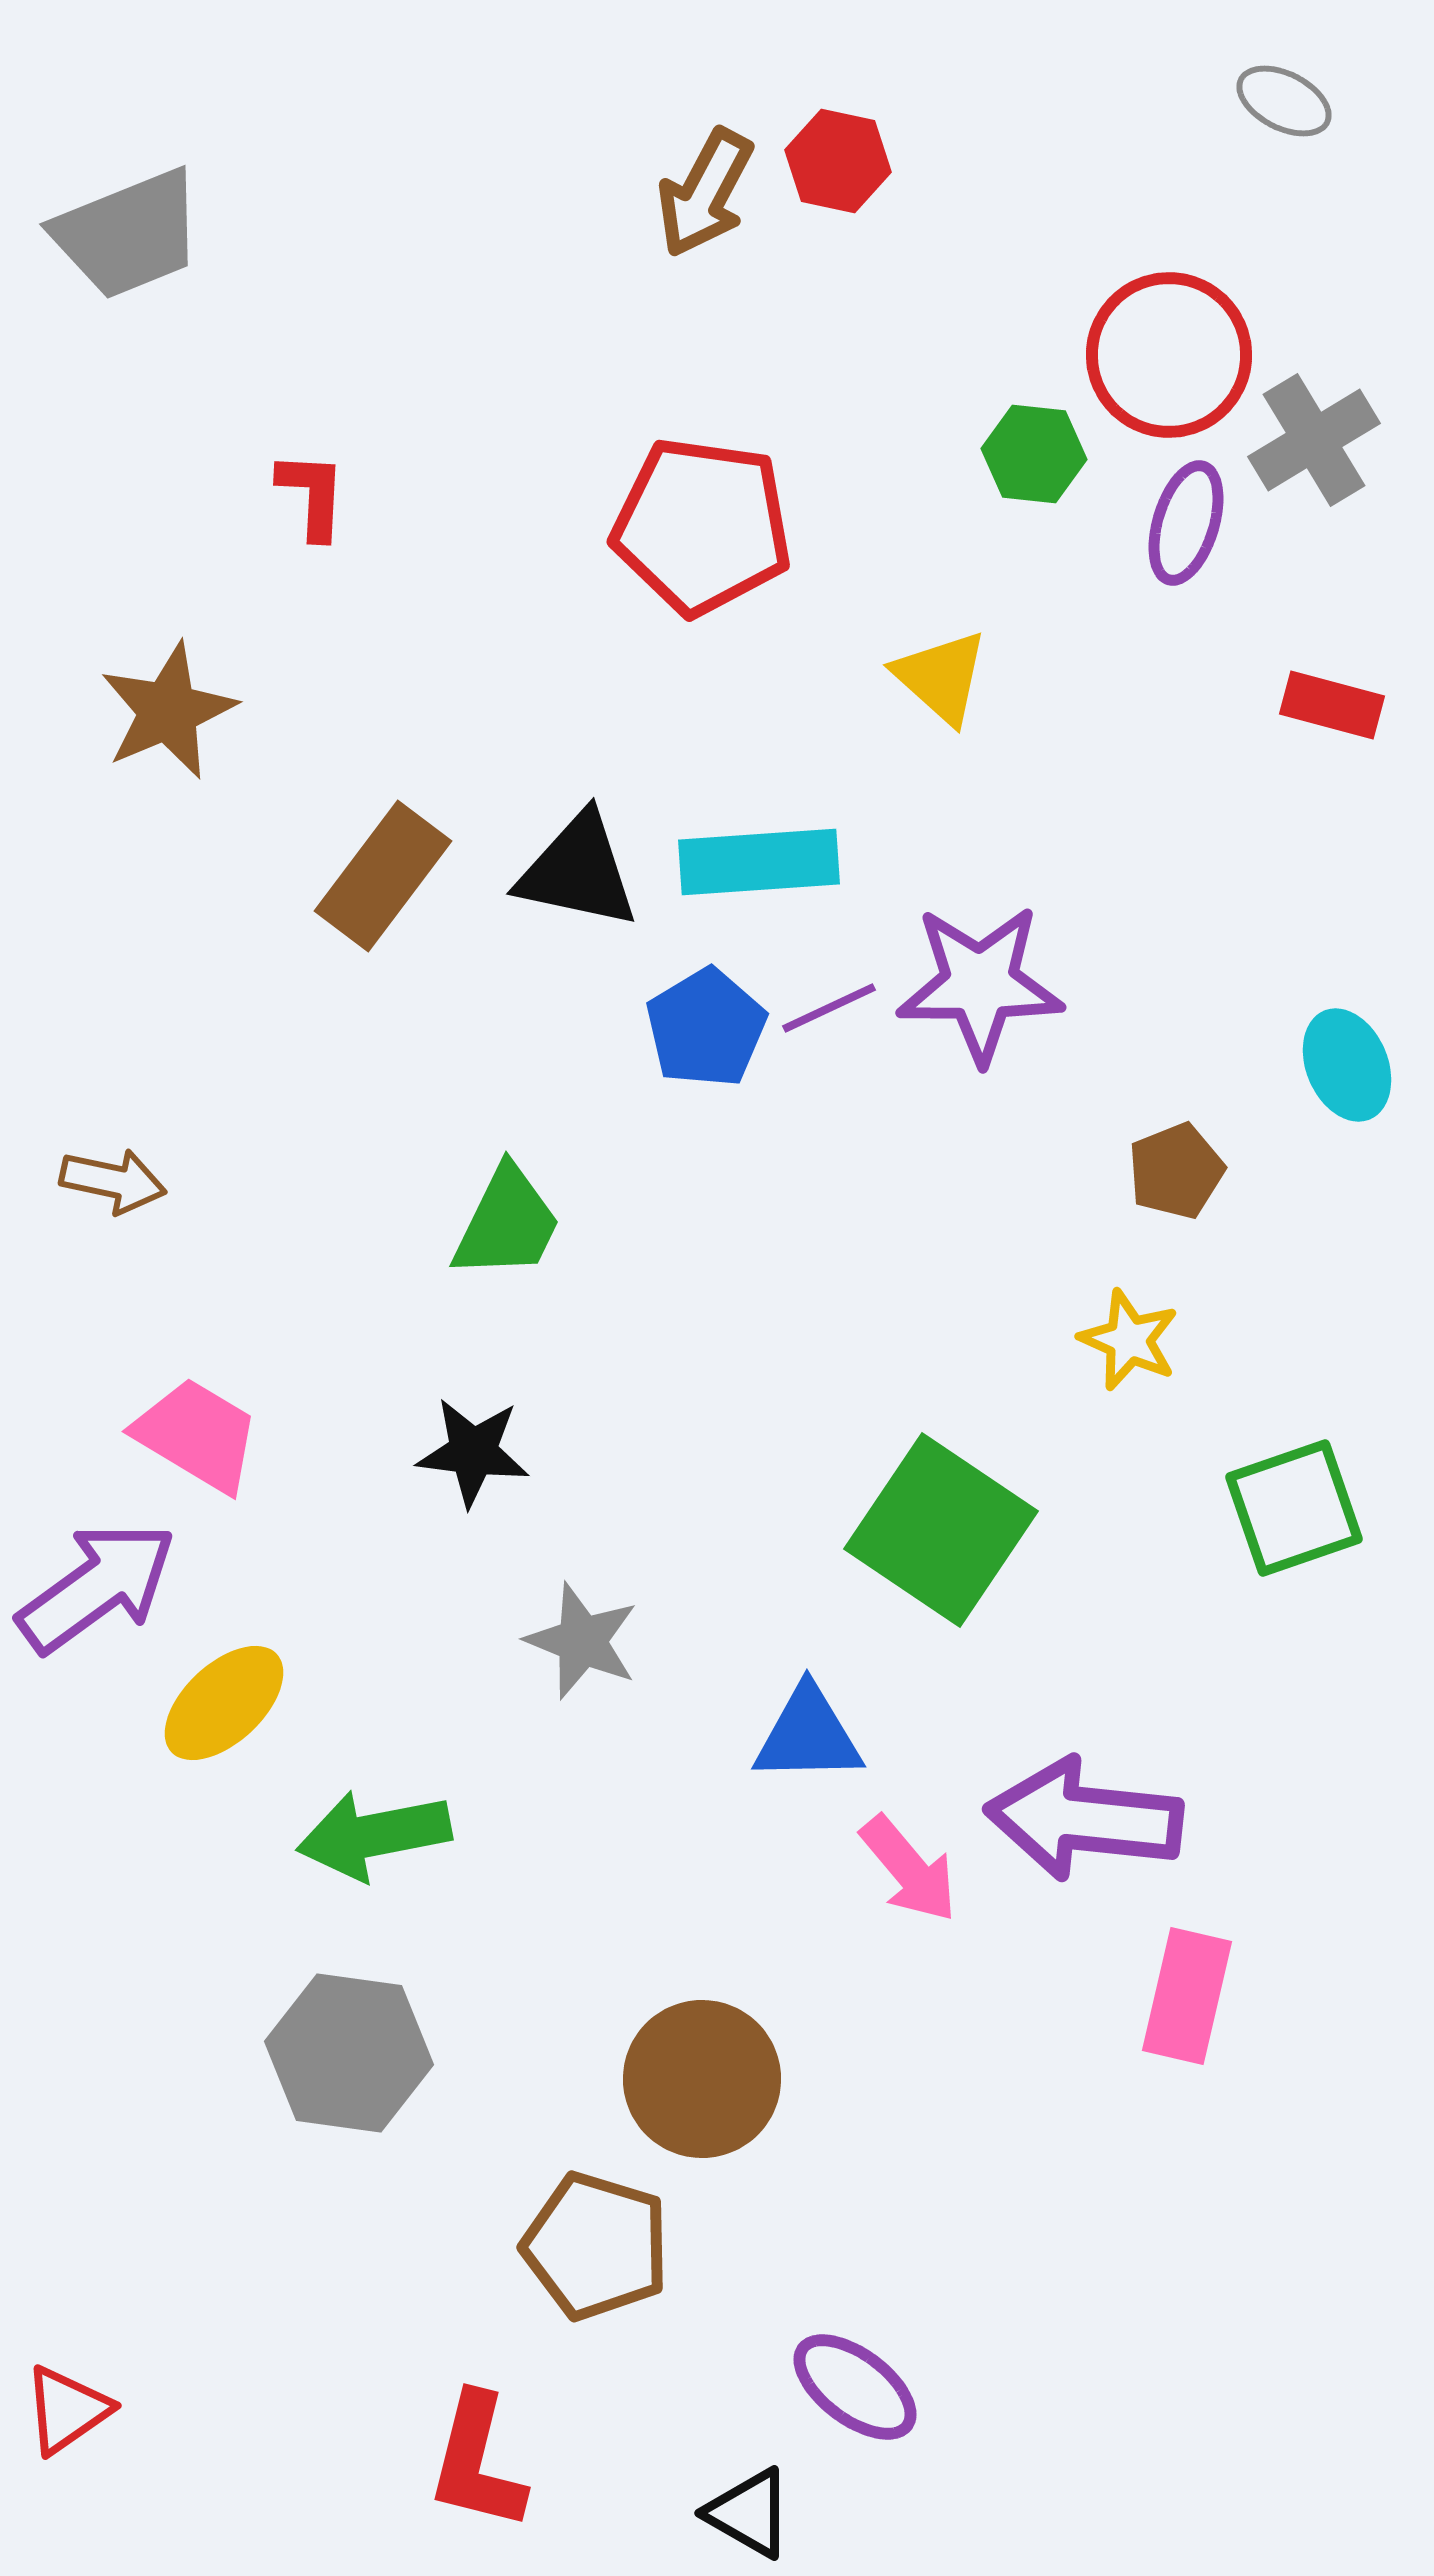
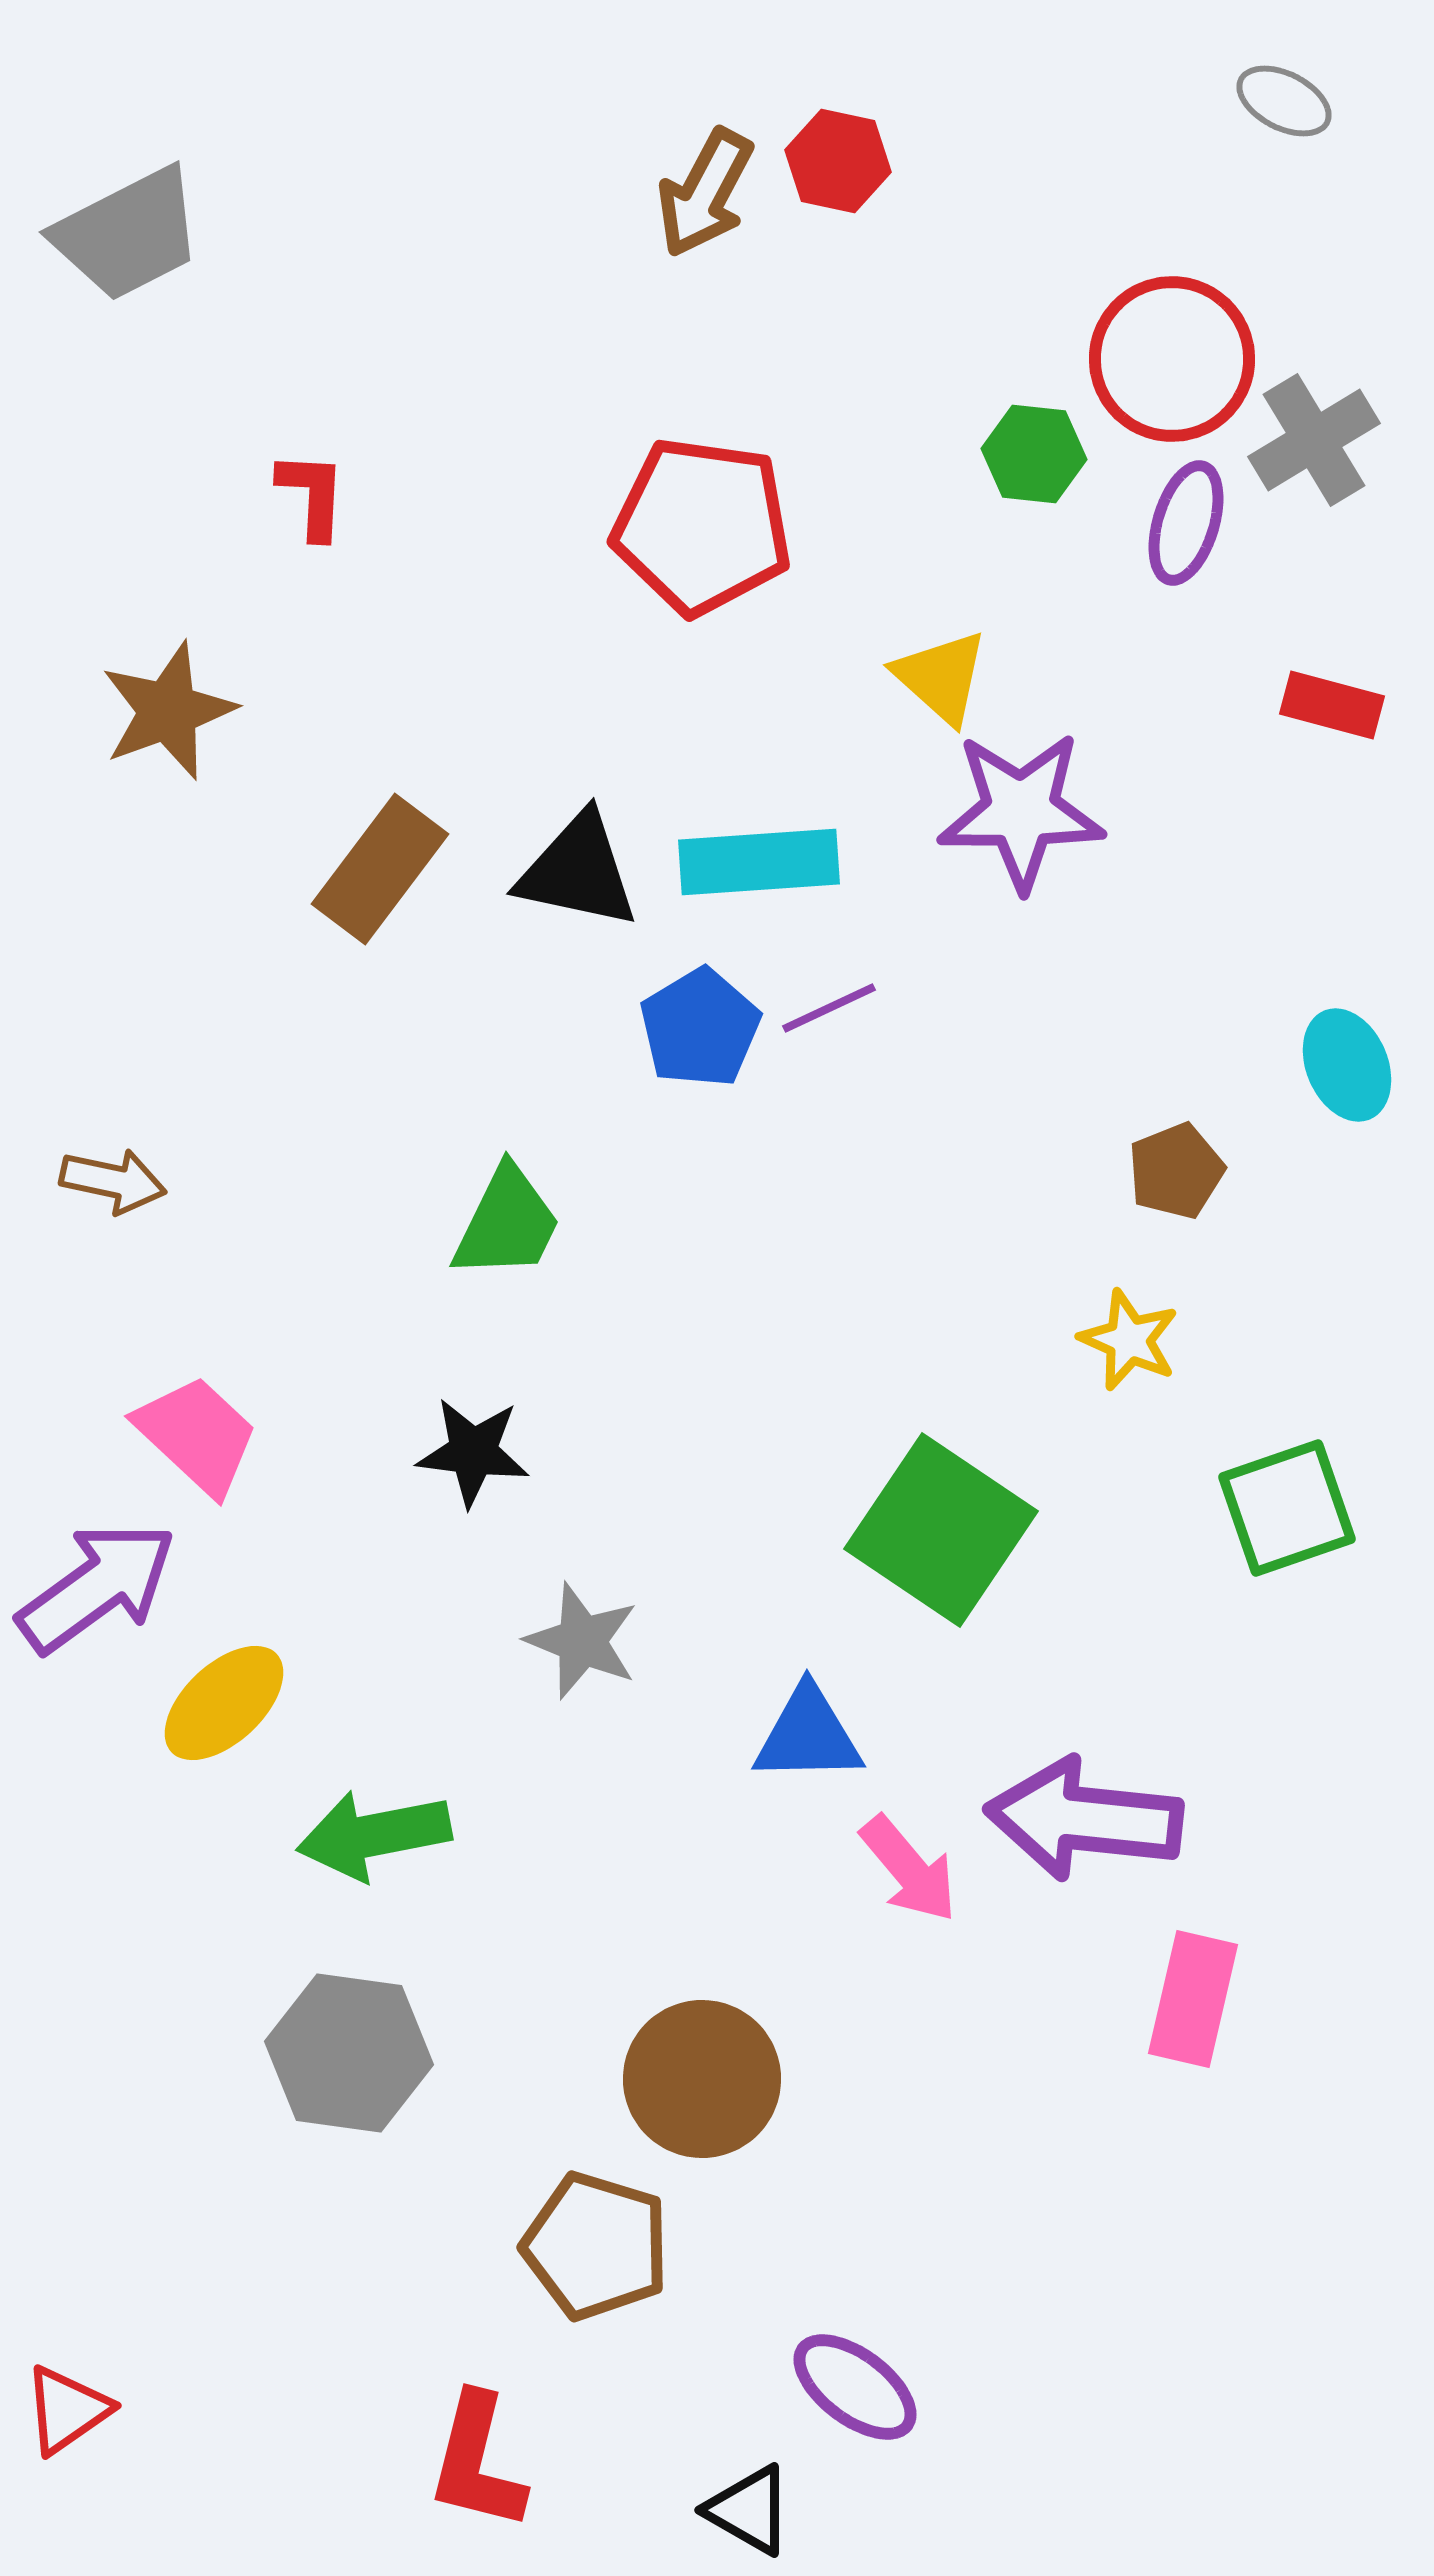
gray trapezoid at (128, 234): rotated 5 degrees counterclockwise
red circle at (1169, 355): moved 3 px right, 4 px down
brown star at (168, 711): rotated 3 degrees clockwise
brown rectangle at (383, 876): moved 3 px left, 7 px up
purple star at (980, 984): moved 41 px right, 173 px up
blue pentagon at (706, 1028): moved 6 px left
pink trapezoid at (197, 1435): rotated 12 degrees clockwise
green square at (1294, 1508): moved 7 px left
pink rectangle at (1187, 1996): moved 6 px right, 3 px down
black triangle at (749, 2513): moved 3 px up
